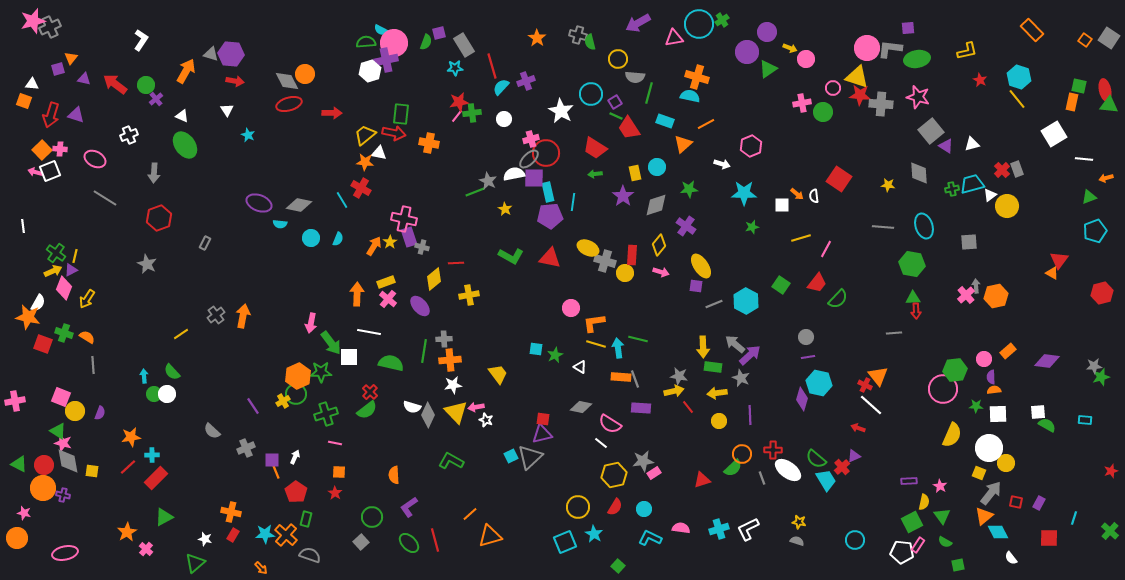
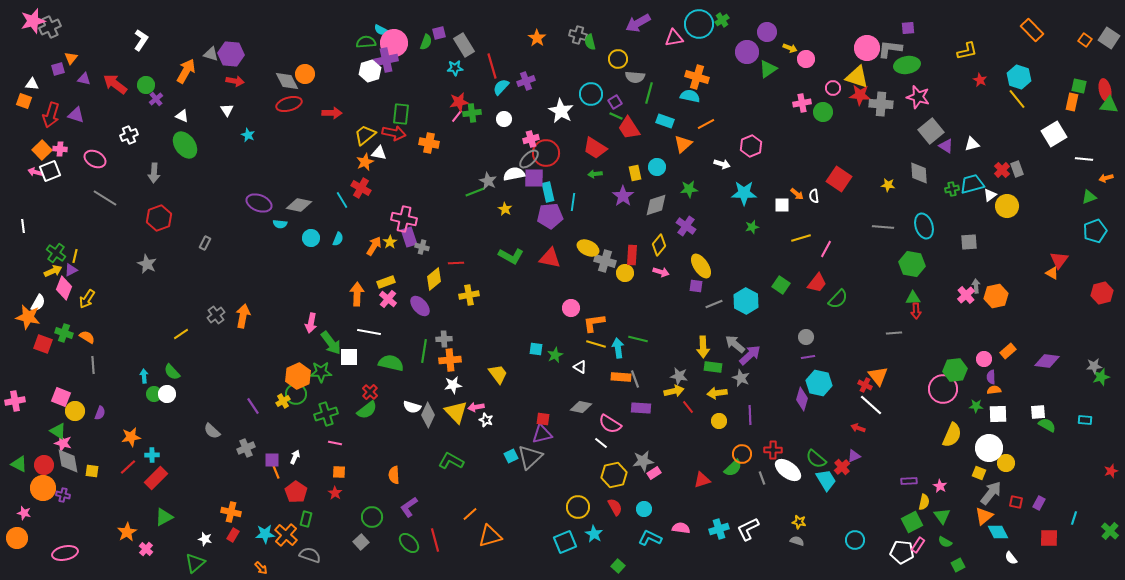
green ellipse at (917, 59): moved 10 px left, 6 px down
orange star at (365, 162): rotated 30 degrees counterclockwise
red semicircle at (615, 507): rotated 60 degrees counterclockwise
green square at (958, 565): rotated 16 degrees counterclockwise
